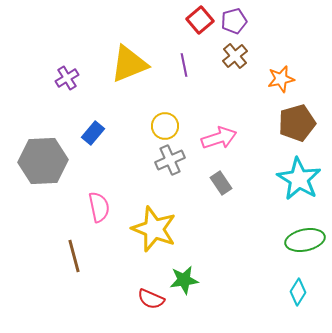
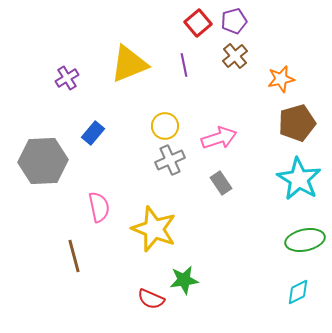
red square: moved 2 px left, 3 px down
cyan diamond: rotated 32 degrees clockwise
